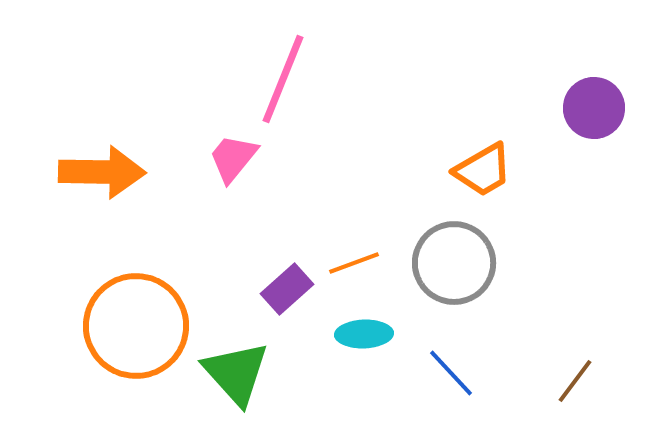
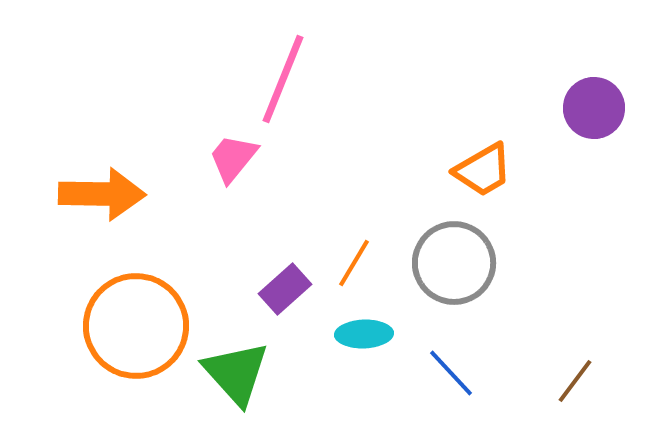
orange arrow: moved 22 px down
orange line: rotated 39 degrees counterclockwise
purple rectangle: moved 2 px left
